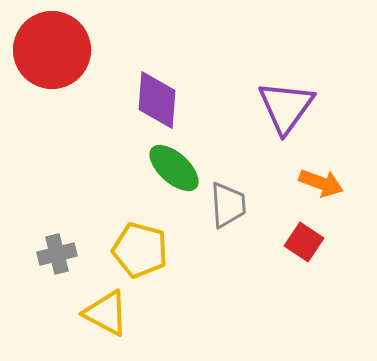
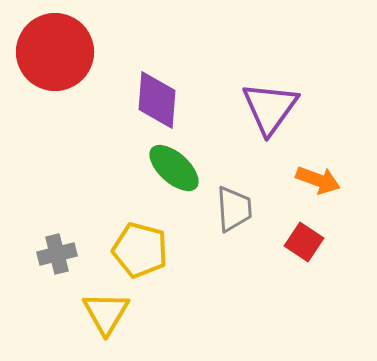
red circle: moved 3 px right, 2 px down
purple triangle: moved 16 px left, 1 px down
orange arrow: moved 3 px left, 3 px up
gray trapezoid: moved 6 px right, 4 px down
yellow triangle: rotated 33 degrees clockwise
